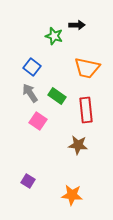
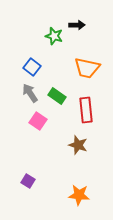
brown star: rotated 12 degrees clockwise
orange star: moved 7 px right
